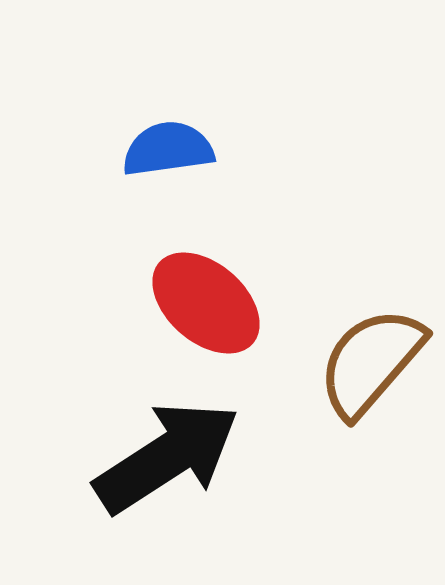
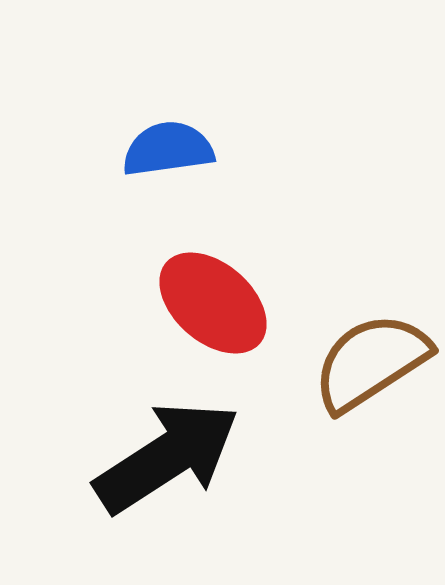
red ellipse: moved 7 px right
brown semicircle: rotated 16 degrees clockwise
